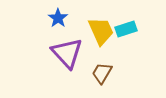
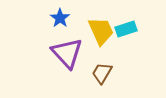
blue star: moved 2 px right
